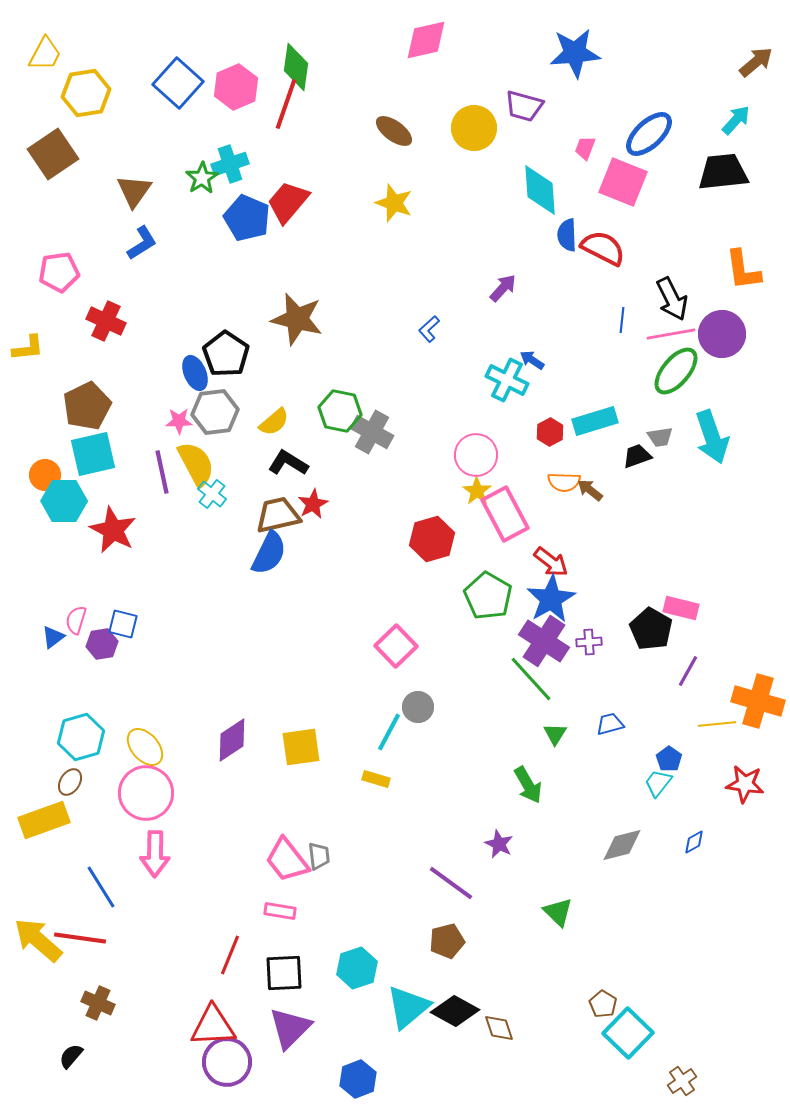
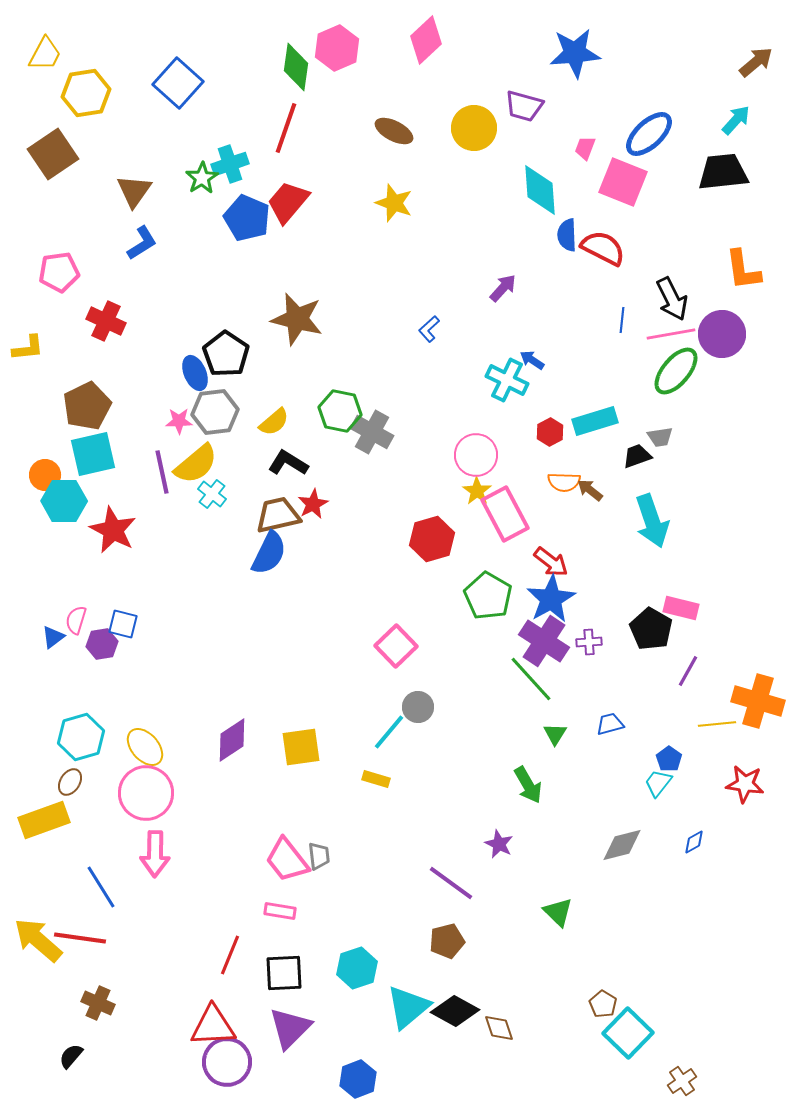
pink diamond at (426, 40): rotated 30 degrees counterclockwise
pink hexagon at (236, 87): moved 101 px right, 39 px up
red line at (286, 104): moved 24 px down
brown ellipse at (394, 131): rotated 9 degrees counterclockwise
cyan arrow at (712, 437): moved 60 px left, 84 px down
yellow semicircle at (196, 464): rotated 78 degrees clockwise
cyan line at (389, 732): rotated 12 degrees clockwise
